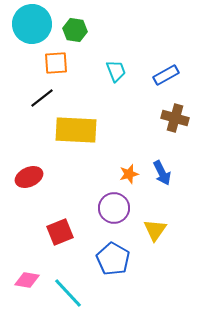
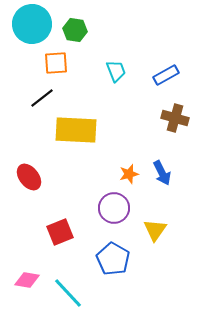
red ellipse: rotated 76 degrees clockwise
